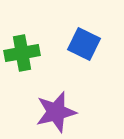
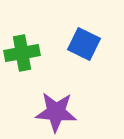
purple star: rotated 18 degrees clockwise
